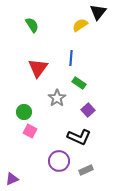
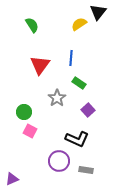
yellow semicircle: moved 1 px left, 1 px up
red triangle: moved 2 px right, 3 px up
black L-shape: moved 2 px left, 2 px down
gray rectangle: rotated 32 degrees clockwise
